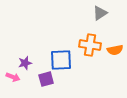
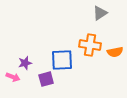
orange semicircle: moved 2 px down
blue square: moved 1 px right
